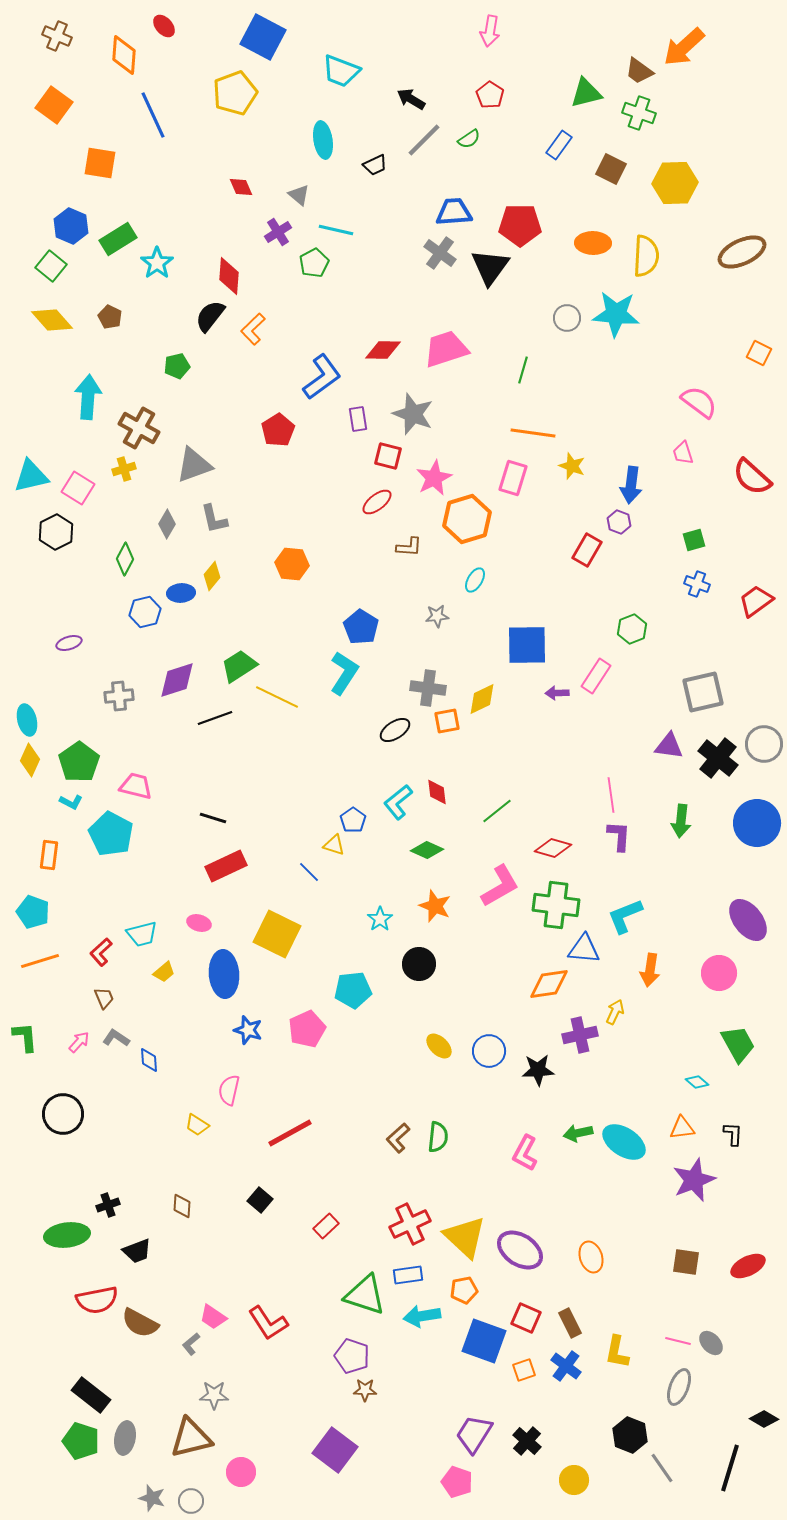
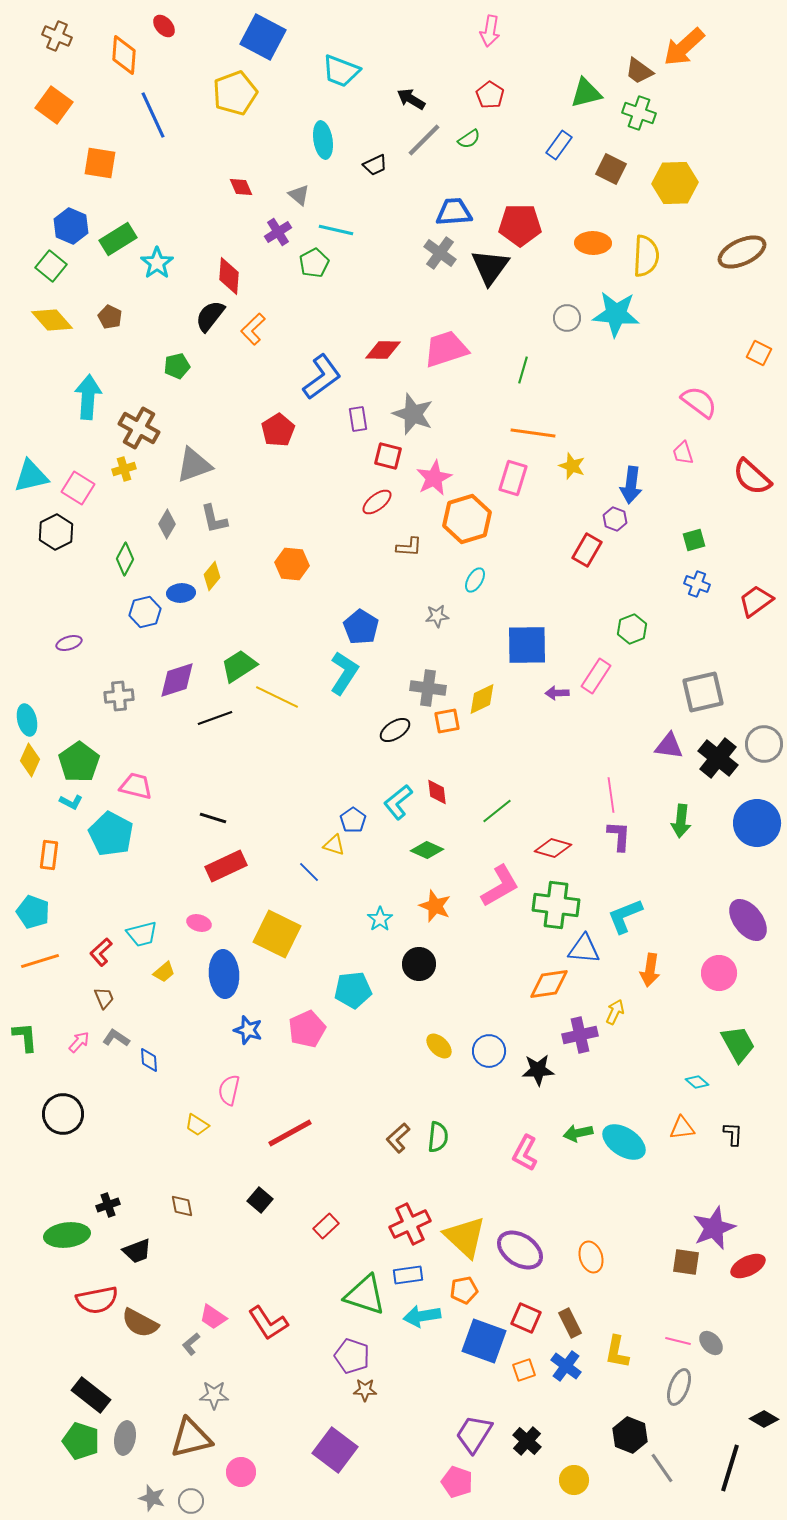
purple hexagon at (619, 522): moved 4 px left, 3 px up
purple star at (694, 1180): moved 20 px right, 48 px down
brown diamond at (182, 1206): rotated 15 degrees counterclockwise
